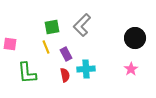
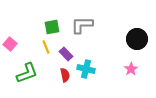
gray L-shape: rotated 45 degrees clockwise
black circle: moved 2 px right, 1 px down
pink square: rotated 32 degrees clockwise
purple rectangle: rotated 16 degrees counterclockwise
cyan cross: rotated 18 degrees clockwise
green L-shape: rotated 105 degrees counterclockwise
